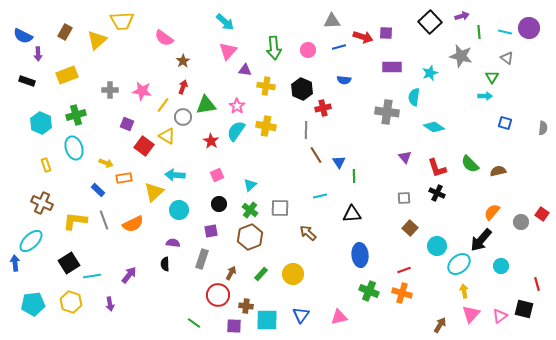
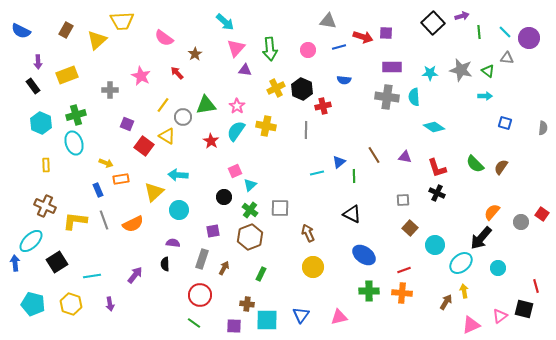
gray triangle at (332, 21): moved 4 px left; rotated 12 degrees clockwise
black square at (430, 22): moved 3 px right, 1 px down
purple circle at (529, 28): moved 10 px down
brown rectangle at (65, 32): moved 1 px right, 2 px up
cyan line at (505, 32): rotated 32 degrees clockwise
blue semicircle at (23, 36): moved 2 px left, 5 px up
green arrow at (274, 48): moved 4 px left, 1 px down
pink triangle at (228, 51): moved 8 px right, 3 px up
purple arrow at (38, 54): moved 8 px down
gray star at (461, 56): moved 14 px down
gray triangle at (507, 58): rotated 32 degrees counterclockwise
brown star at (183, 61): moved 12 px right, 7 px up
cyan star at (430, 73): rotated 21 degrees clockwise
green triangle at (492, 77): moved 4 px left, 6 px up; rotated 24 degrees counterclockwise
black rectangle at (27, 81): moved 6 px right, 5 px down; rotated 35 degrees clockwise
yellow cross at (266, 86): moved 10 px right, 2 px down; rotated 36 degrees counterclockwise
red arrow at (183, 87): moved 6 px left, 14 px up; rotated 64 degrees counterclockwise
pink star at (142, 91): moved 1 px left, 15 px up; rotated 18 degrees clockwise
cyan semicircle at (414, 97): rotated 12 degrees counterclockwise
red cross at (323, 108): moved 2 px up
gray cross at (387, 112): moved 15 px up
cyan ellipse at (74, 148): moved 5 px up
brown line at (316, 155): moved 58 px right
purple triangle at (405, 157): rotated 40 degrees counterclockwise
blue triangle at (339, 162): rotated 24 degrees clockwise
green semicircle at (470, 164): moved 5 px right
yellow rectangle at (46, 165): rotated 16 degrees clockwise
brown semicircle at (498, 171): moved 3 px right, 4 px up; rotated 42 degrees counterclockwise
cyan arrow at (175, 175): moved 3 px right
pink square at (217, 175): moved 18 px right, 4 px up
orange rectangle at (124, 178): moved 3 px left, 1 px down
blue rectangle at (98, 190): rotated 24 degrees clockwise
cyan line at (320, 196): moved 3 px left, 23 px up
gray square at (404, 198): moved 1 px left, 2 px down
brown cross at (42, 203): moved 3 px right, 3 px down
black circle at (219, 204): moved 5 px right, 7 px up
black triangle at (352, 214): rotated 30 degrees clockwise
purple square at (211, 231): moved 2 px right
brown arrow at (308, 233): rotated 24 degrees clockwise
black arrow at (481, 240): moved 2 px up
cyan circle at (437, 246): moved 2 px left, 1 px up
blue ellipse at (360, 255): moved 4 px right; rotated 50 degrees counterclockwise
black square at (69, 263): moved 12 px left, 1 px up
cyan ellipse at (459, 264): moved 2 px right, 1 px up
cyan circle at (501, 266): moved 3 px left, 2 px down
brown arrow at (231, 273): moved 7 px left, 5 px up
green rectangle at (261, 274): rotated 16 degrees counterclockwise
yellow circle at (293, 274): moved 20 px right, 7 px up
purple arrow at (129, 275): moved 6 px right
red line at (537, 284): moved 1 px left, 2 px down
green cross at (369, 291): rotated 24 degrees counterclockwise
orange cross at (402, 293): rotated 12 degrees counterclockwise
red circle at (218, 295): moved 18 px left
yellow hexagon at (71, 302): moved 2 px down
cyan pentagon at (33, 304): rotated 20 degrees clockwise
brown cross at (246, 306): moved 1 px right, 2 px up
pink triangle at (471, 314): moved 11 px down; rotated 24 degrees clockwise
brown arrow at (440, 325): moved 6 px right, 23 px up
